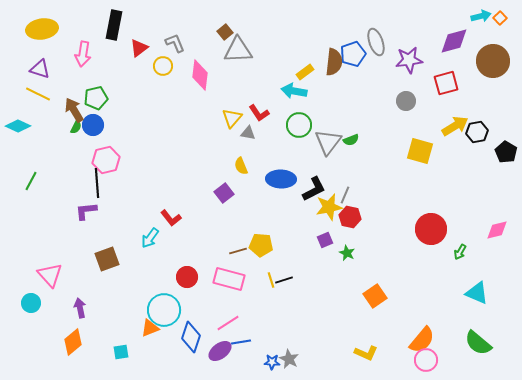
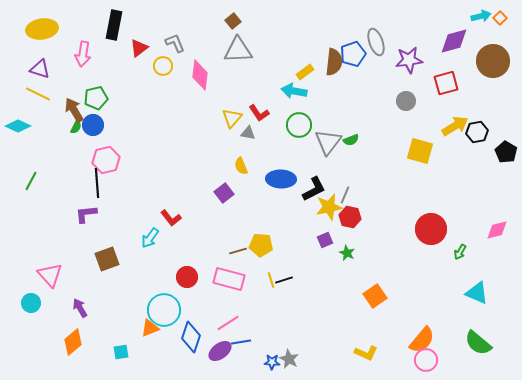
brown square at (225, 32): moved 8 px right, 11 px up
purple L-shape at (86, 211): moved 3 px down
purple arrow at (80, 308): rotated 18 degrees counterclockwise
